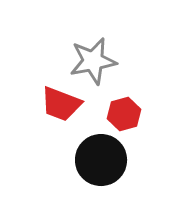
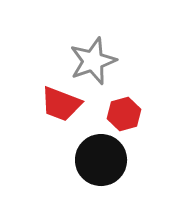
gray star: rotated 9 degrees counterclockwise
